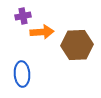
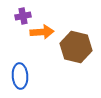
brown hexagon: moved 1 px left, 2 px down; rotated 16 degrees clockwise
blue ellipse: moved 2 px left, 2 px down
